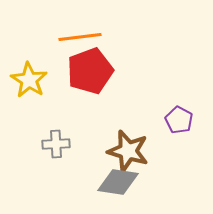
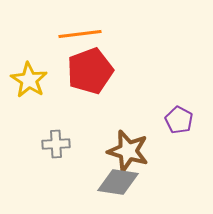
orange line: moved 3 px up
